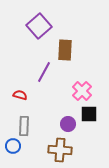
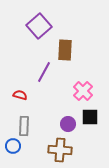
pink cross: moved 1 px right
black square: moved 1 px right, 3 px down
